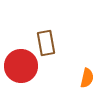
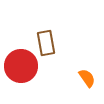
orange semicircle: rotated 48 degrees counterclockwise
